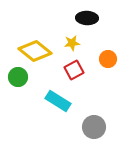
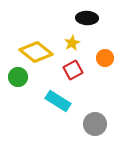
yellow star: rotated 21 degrees counterclockwise
yellow diamond: moved 1 px right, 1 px down
orange circle: moved 3 px left, 1 px up
red square: moved 1 px left
gray circle: moved 1 px right, 3 px up
